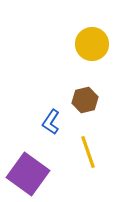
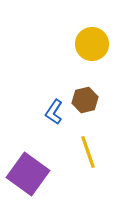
blue L-shape: moved 3 px right, 10 px up
